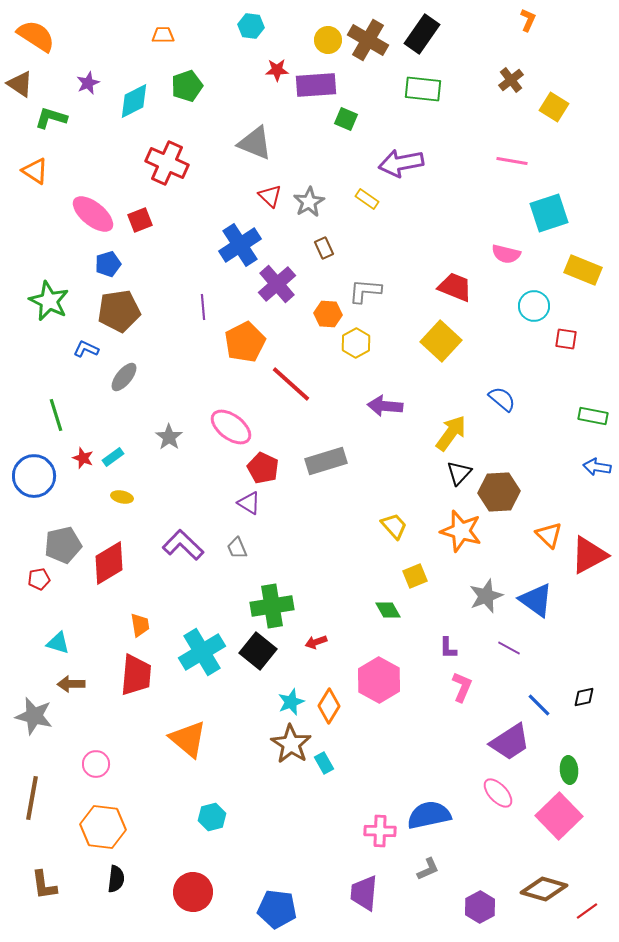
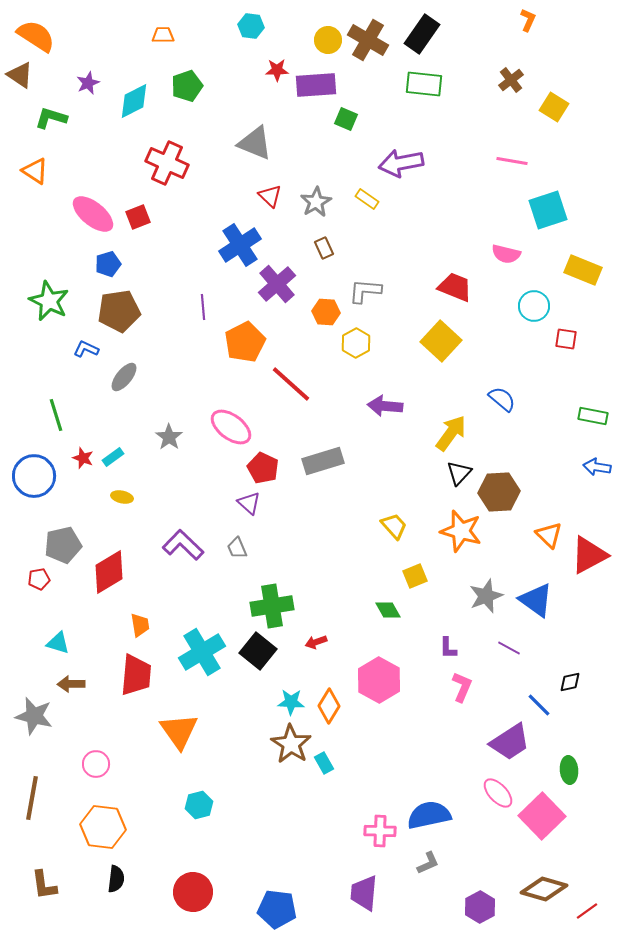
brown triangle at (20, 84): moved 9 px up
green rectangle at (423, 89): moved 1 px right, 5 px up
gray star at (309, 202): moved 7 px right
cyan square at (549, 213): moved 1 px left, 3 px up
red square at (140, 220): moved 2 px left, 3 px up
orange hexagon at (328, 314): moved 2 px left, 2 px up
gray rectangle at (326, 461): moved 3 px left
purple triangle at (249, 503): rotated 10 degrees clockwise
red diamond at (109, 563): moved 9 px down
black diamond at (584, 697): moved 14 px left, 15 px up
cyan star at (291, 702): rotated 24 degrees clockwise
orange triangle at (188, 739): moved 9 px left, 8 px up; rotated 15 degrees clockwise
pink square at (559, 816): moved 17 px left
cyan hexagon at (212, 817): moved 13 px left, 12 px up
gray L-shape at (428, 869): moved 6 px up
